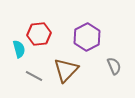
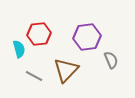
purple hexagon: rotated 20 degrees clockwise
gray semicircle: moved 3 px left, 6 px up
